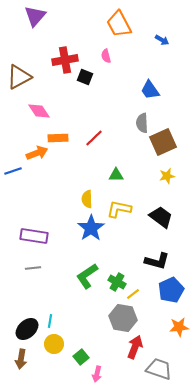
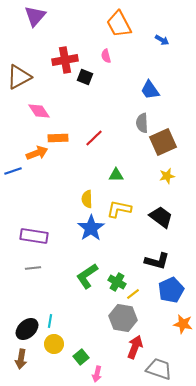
orange star: moved 4 px right, 3 px up; rotated 18 degrees clockwise
